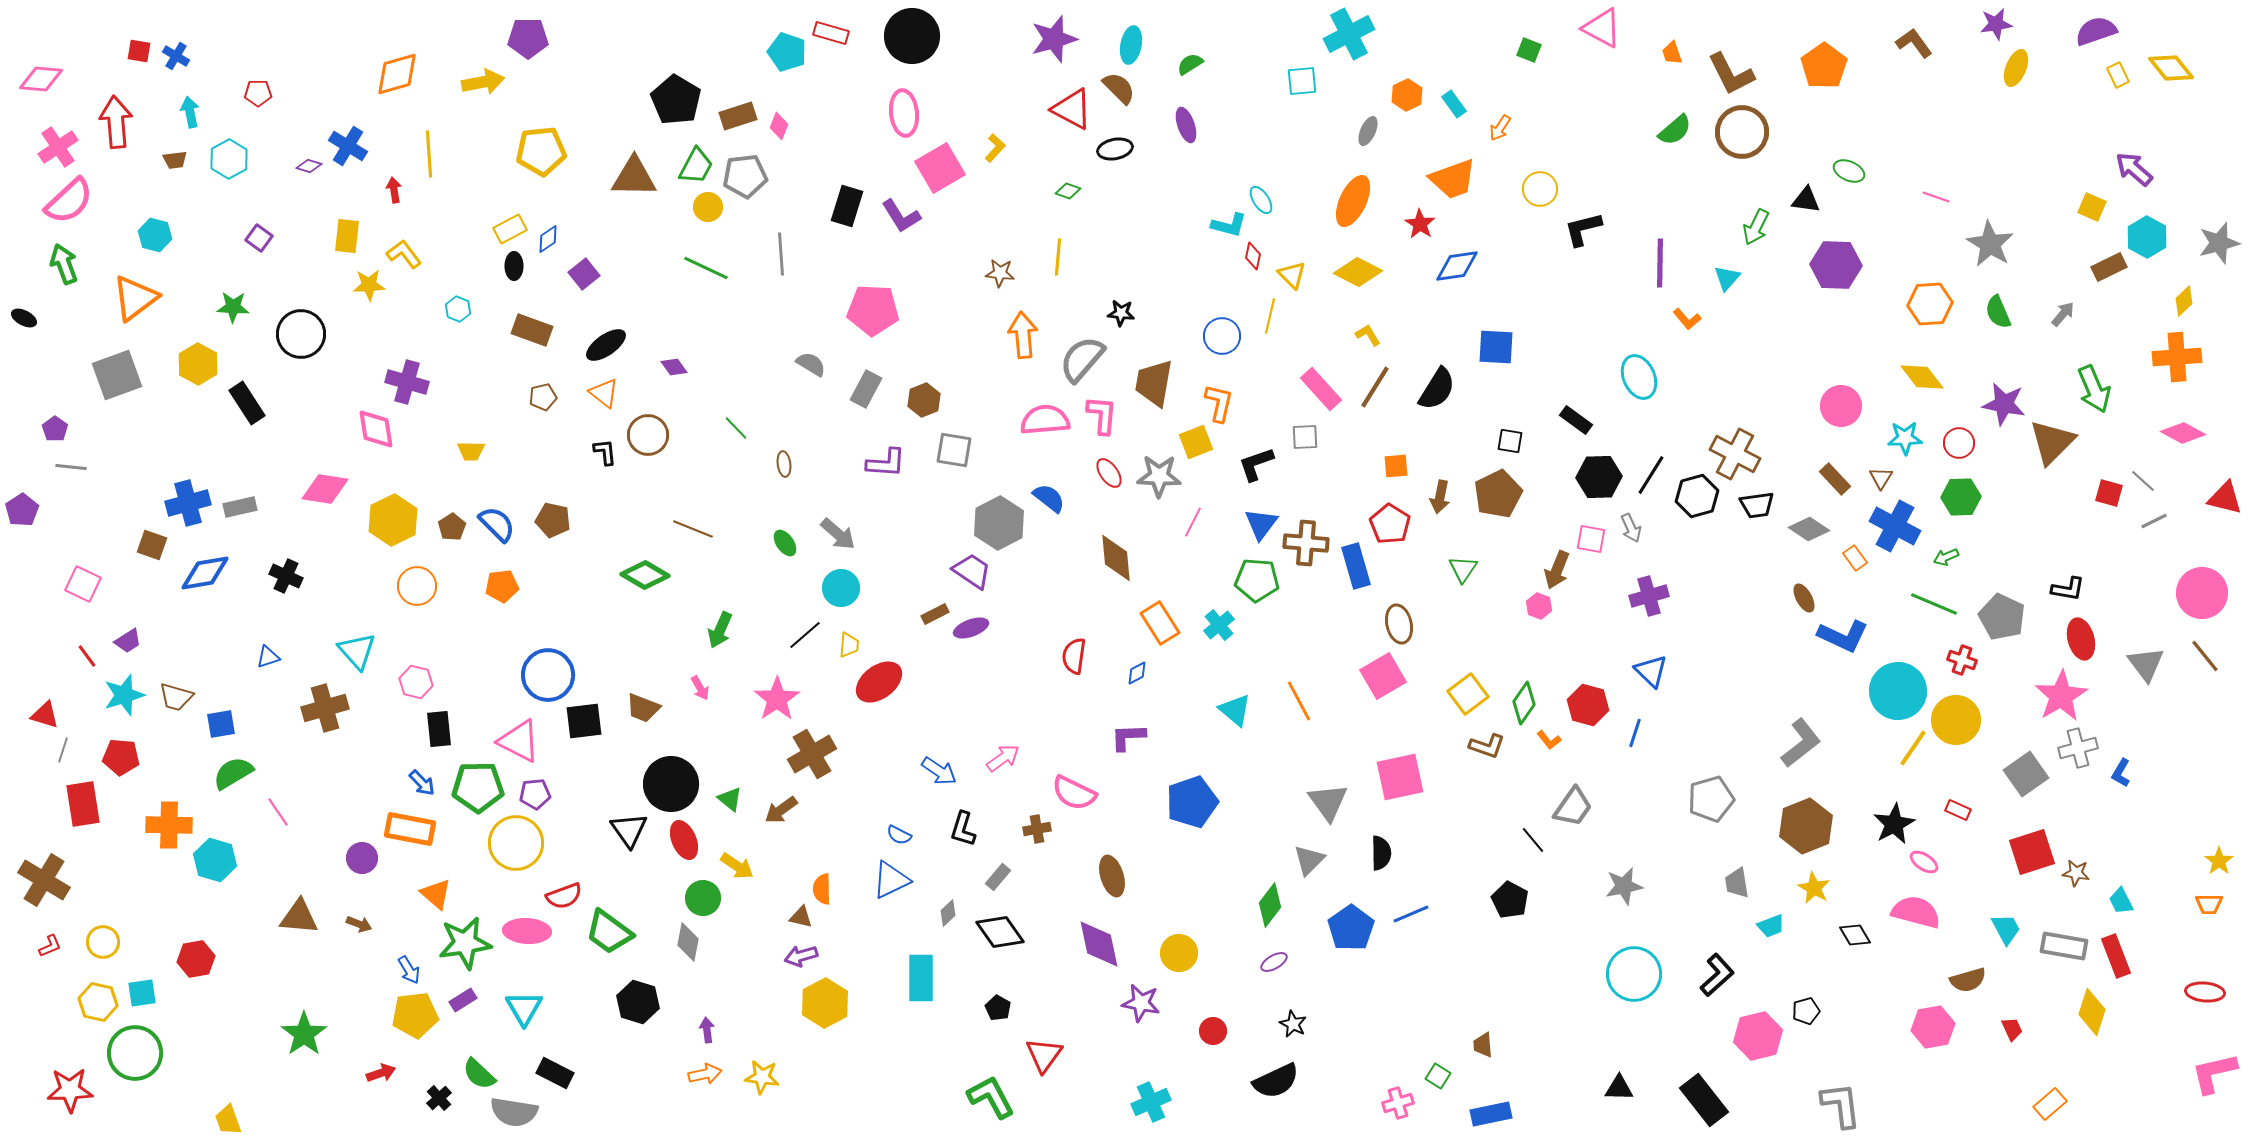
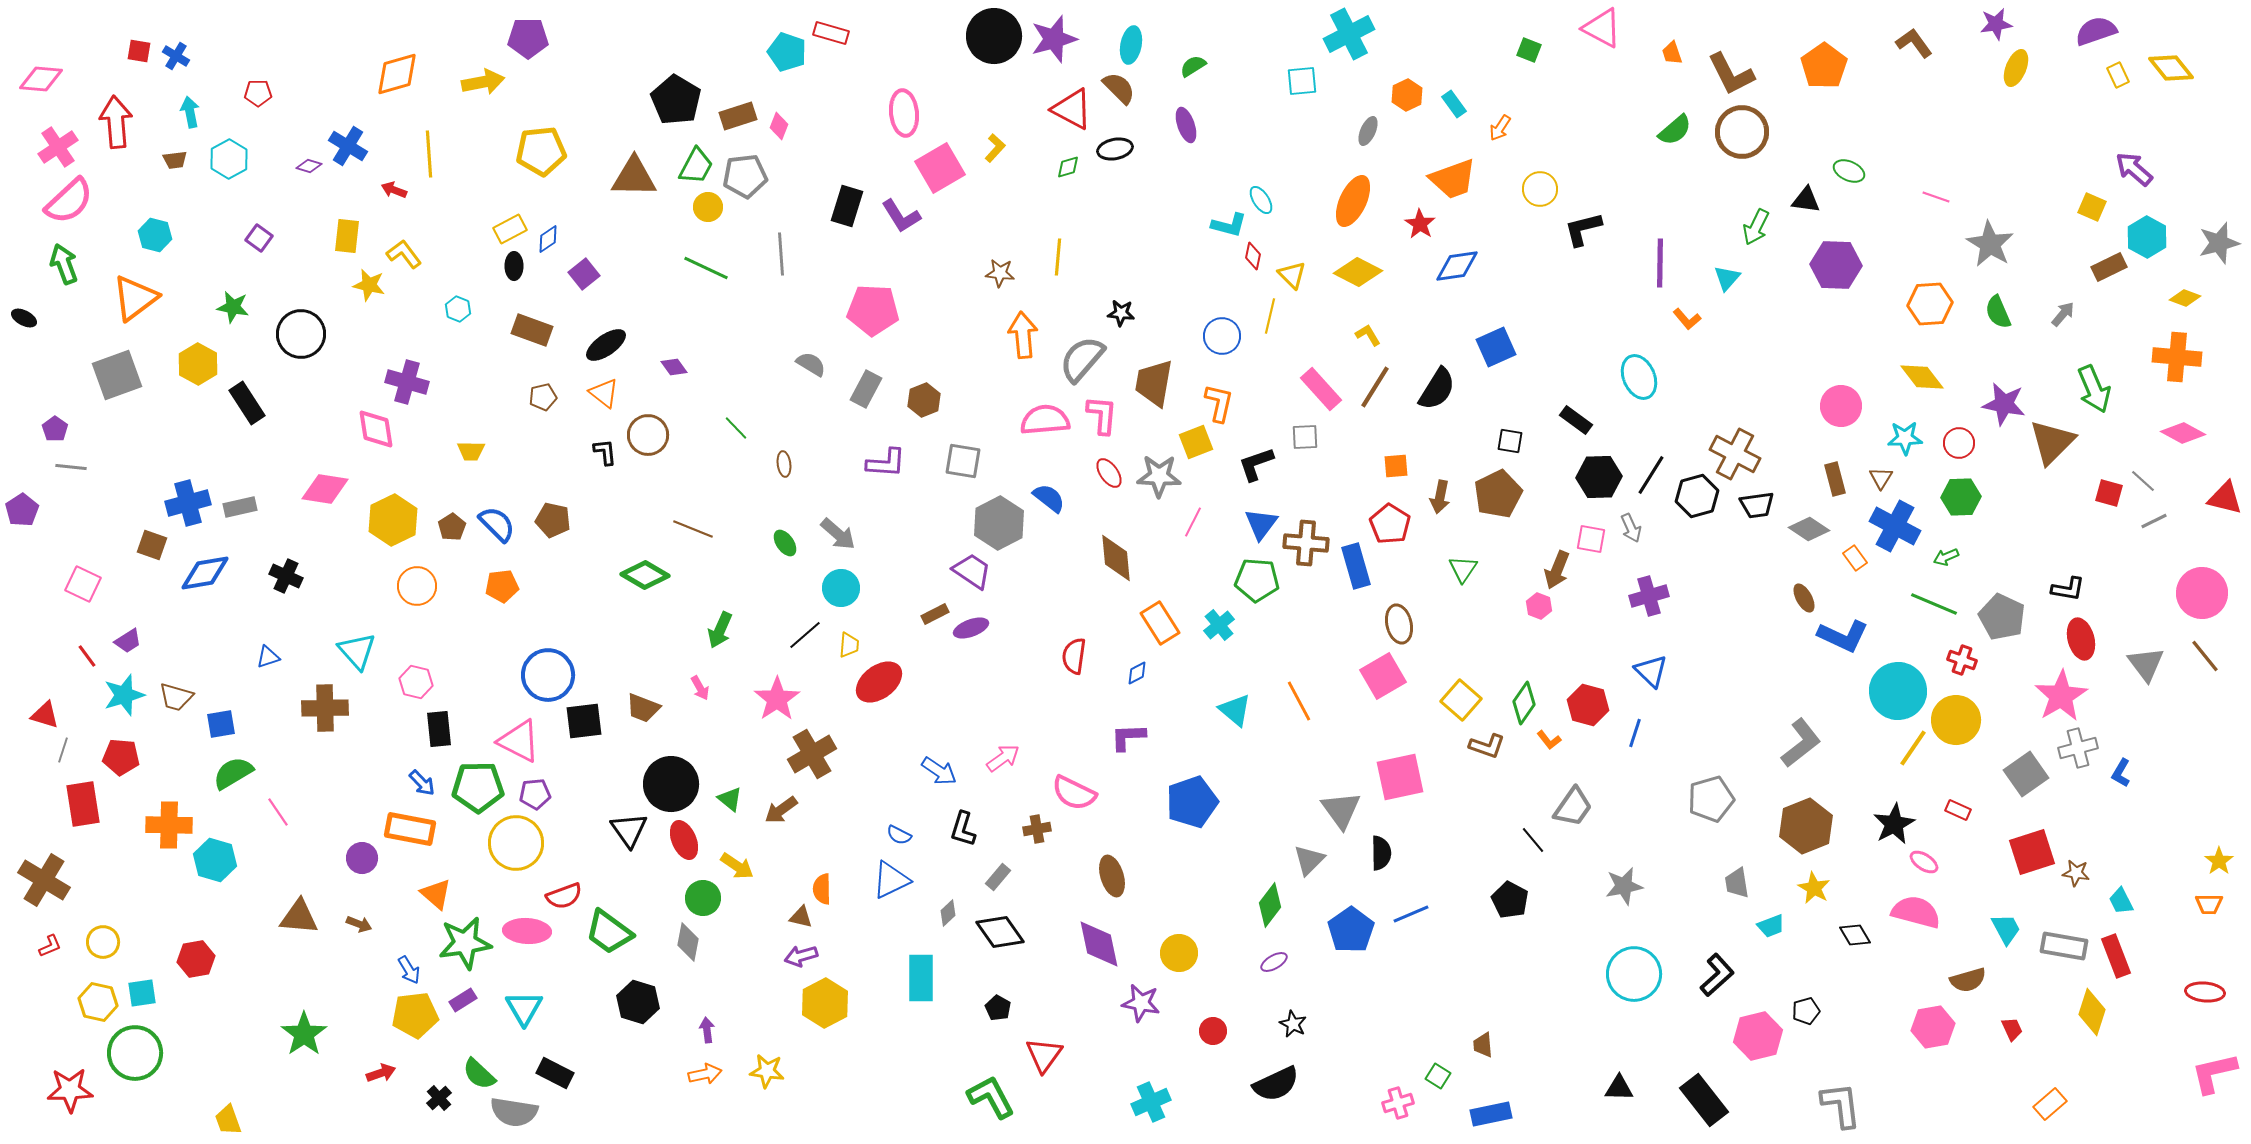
black circle at (912, 36): moved 82 px right
green semicircle at (1190, 64): moved 3 px right, 2 px down
red arrow at (394, 190): rotated 60 degrees counterclockwise
green diamond at (1068, 191): moved 24 px up; rotated 35 degrees counterclockwise
yellow star at (369, 285): rotated 16 degrees clockwise
yellow diamond at (2184, 301): moved 1 px right, 3 px up; rotated 64 degrees clockwise
green star at (233, 307): rotated 8 degrees clockwise
blue square at (1496, 347): rotated 27 degrees counterclockwise
orange cross at (2177, 357): rotated 9 degrees clockwise
gray square at (954, 450): moved 9 px right, 11 px down
brown rectangle at (1835, 479): rotated 28 degrees clockwise
yellow square at (1468, 694): moved 7 px left, 6 px down; rotated 12 degrees counterclockwise
brown cross at (325, 708): rotated 15 degrees clockwise
gray triangle at (1328, 802): moved 13 px right, 8 px down
blue pentagon at (1351, 928): moved 2 px down
yellow star at (762, 1077): moved 5 px right, 6 px up
black semicircle at (1276, 1081): moved 3 px down
